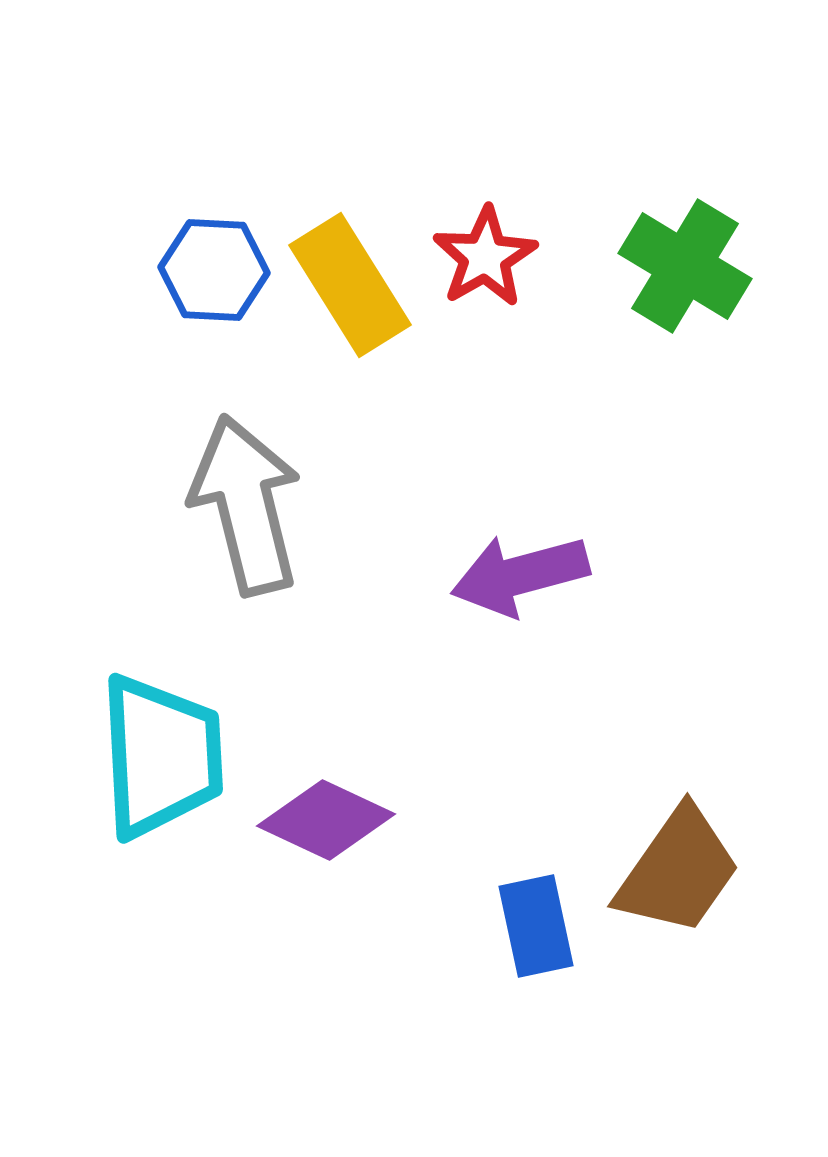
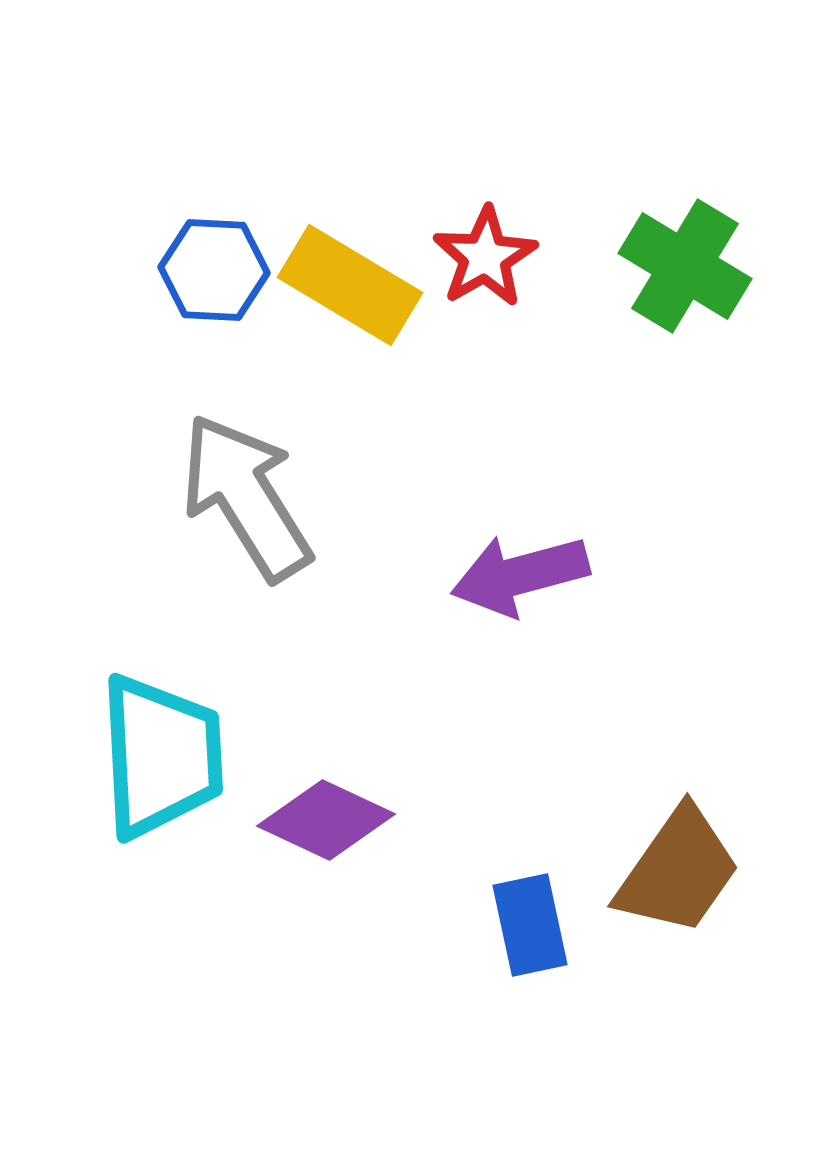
yellow rectangle: rotated 27 degrees counterclockwise
gray arrow: moved 8 px up; rotated 18 degrees counterclockwise
blue rectangle: moved 6 px left, 1 px up
